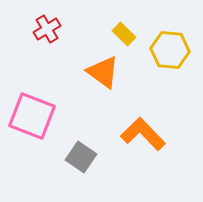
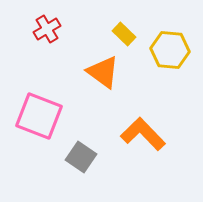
pink square: moved 7 px right
